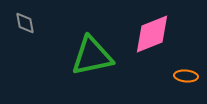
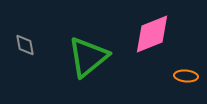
gray diamond: moved 22 px down
green triangle: moved 4 px left, 1 px down; rotated 27 degrees counterclockwise
